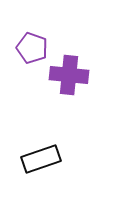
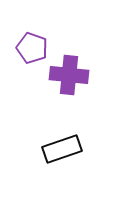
black rectangle: moved 21 px right, 10 px up
